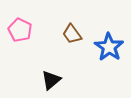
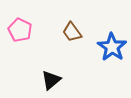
brown trapezoid: moved 2 px up
blue star: moved 3 px right
